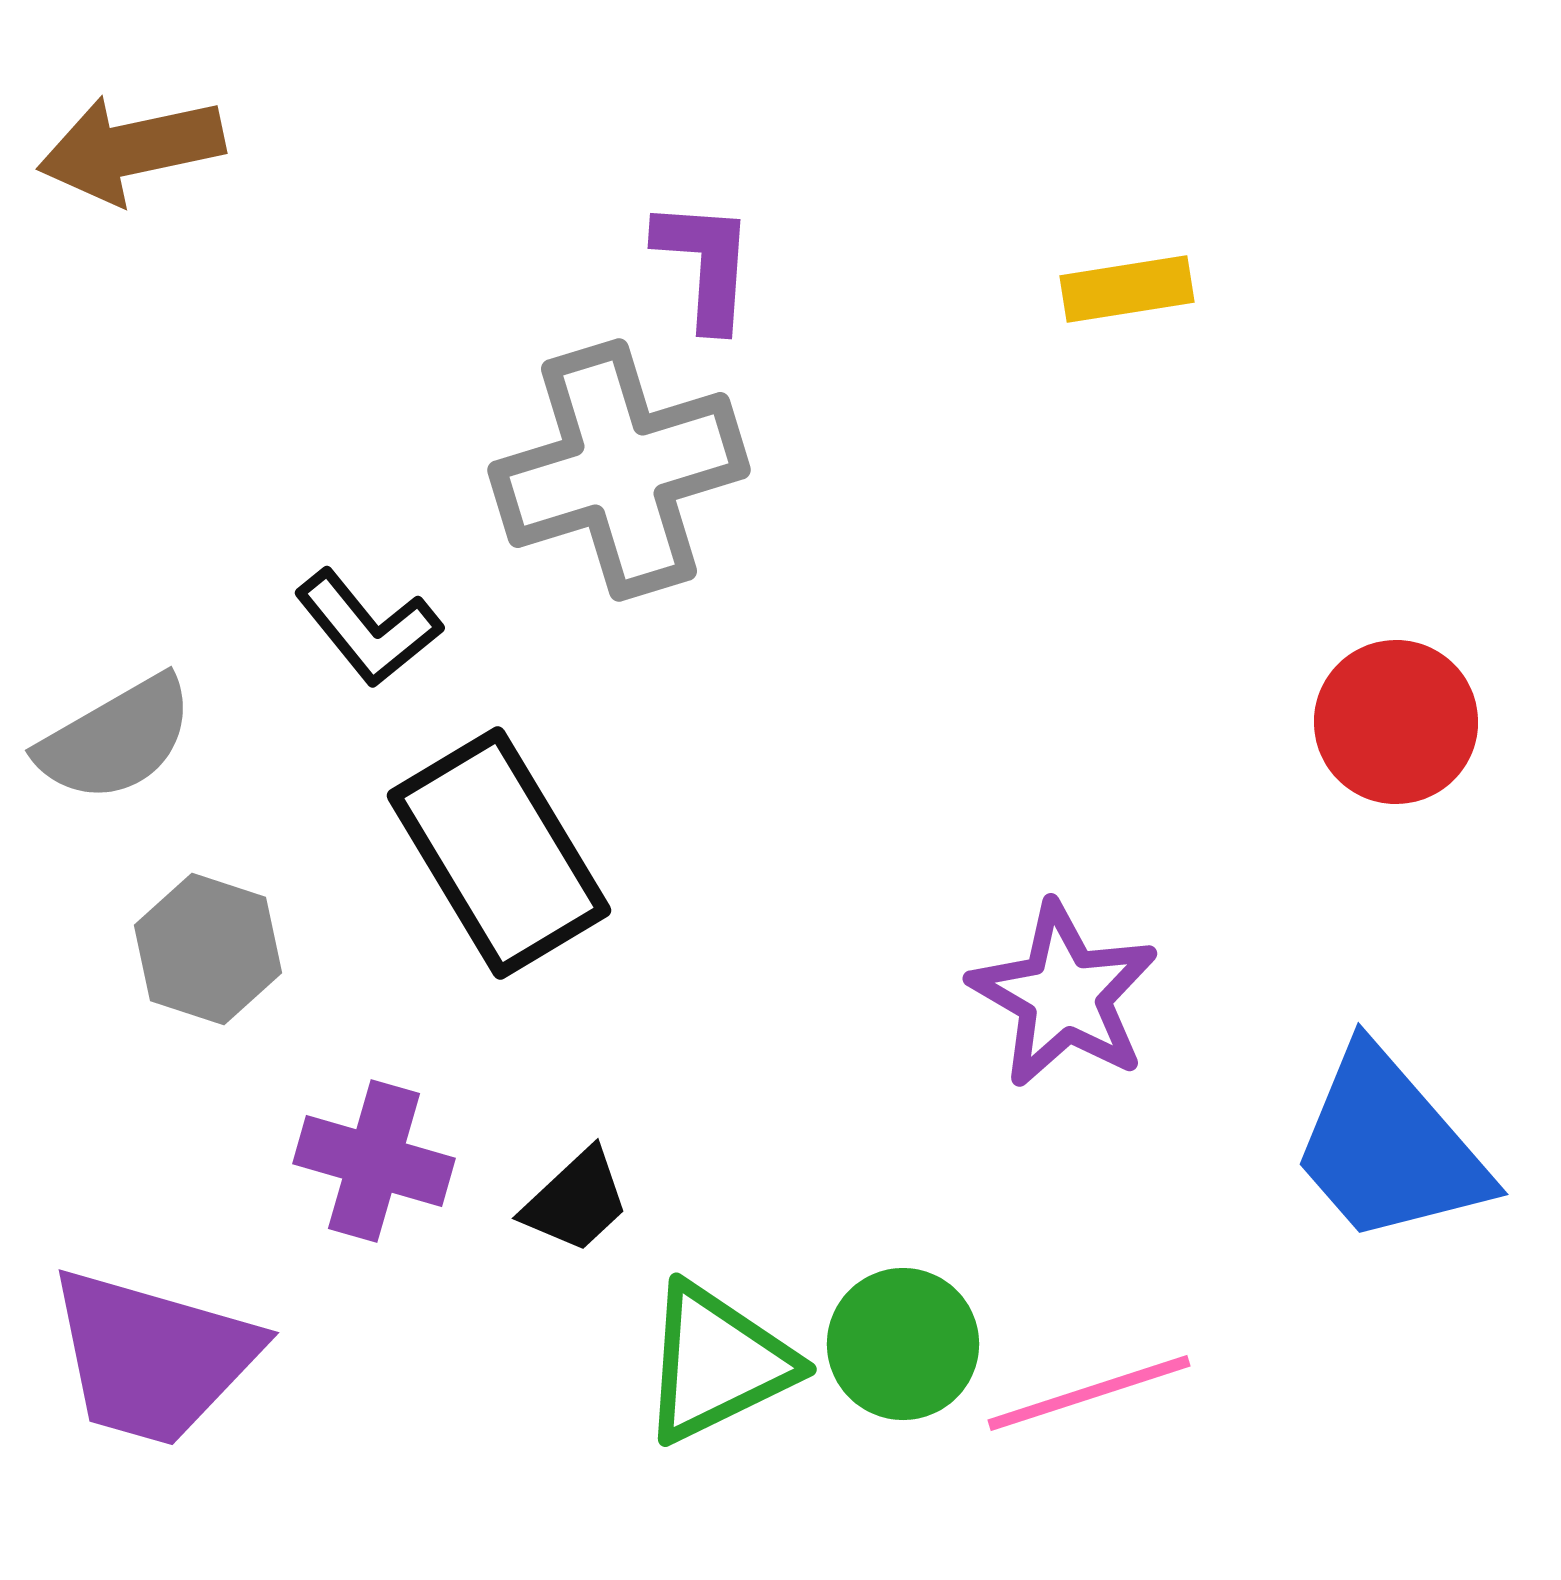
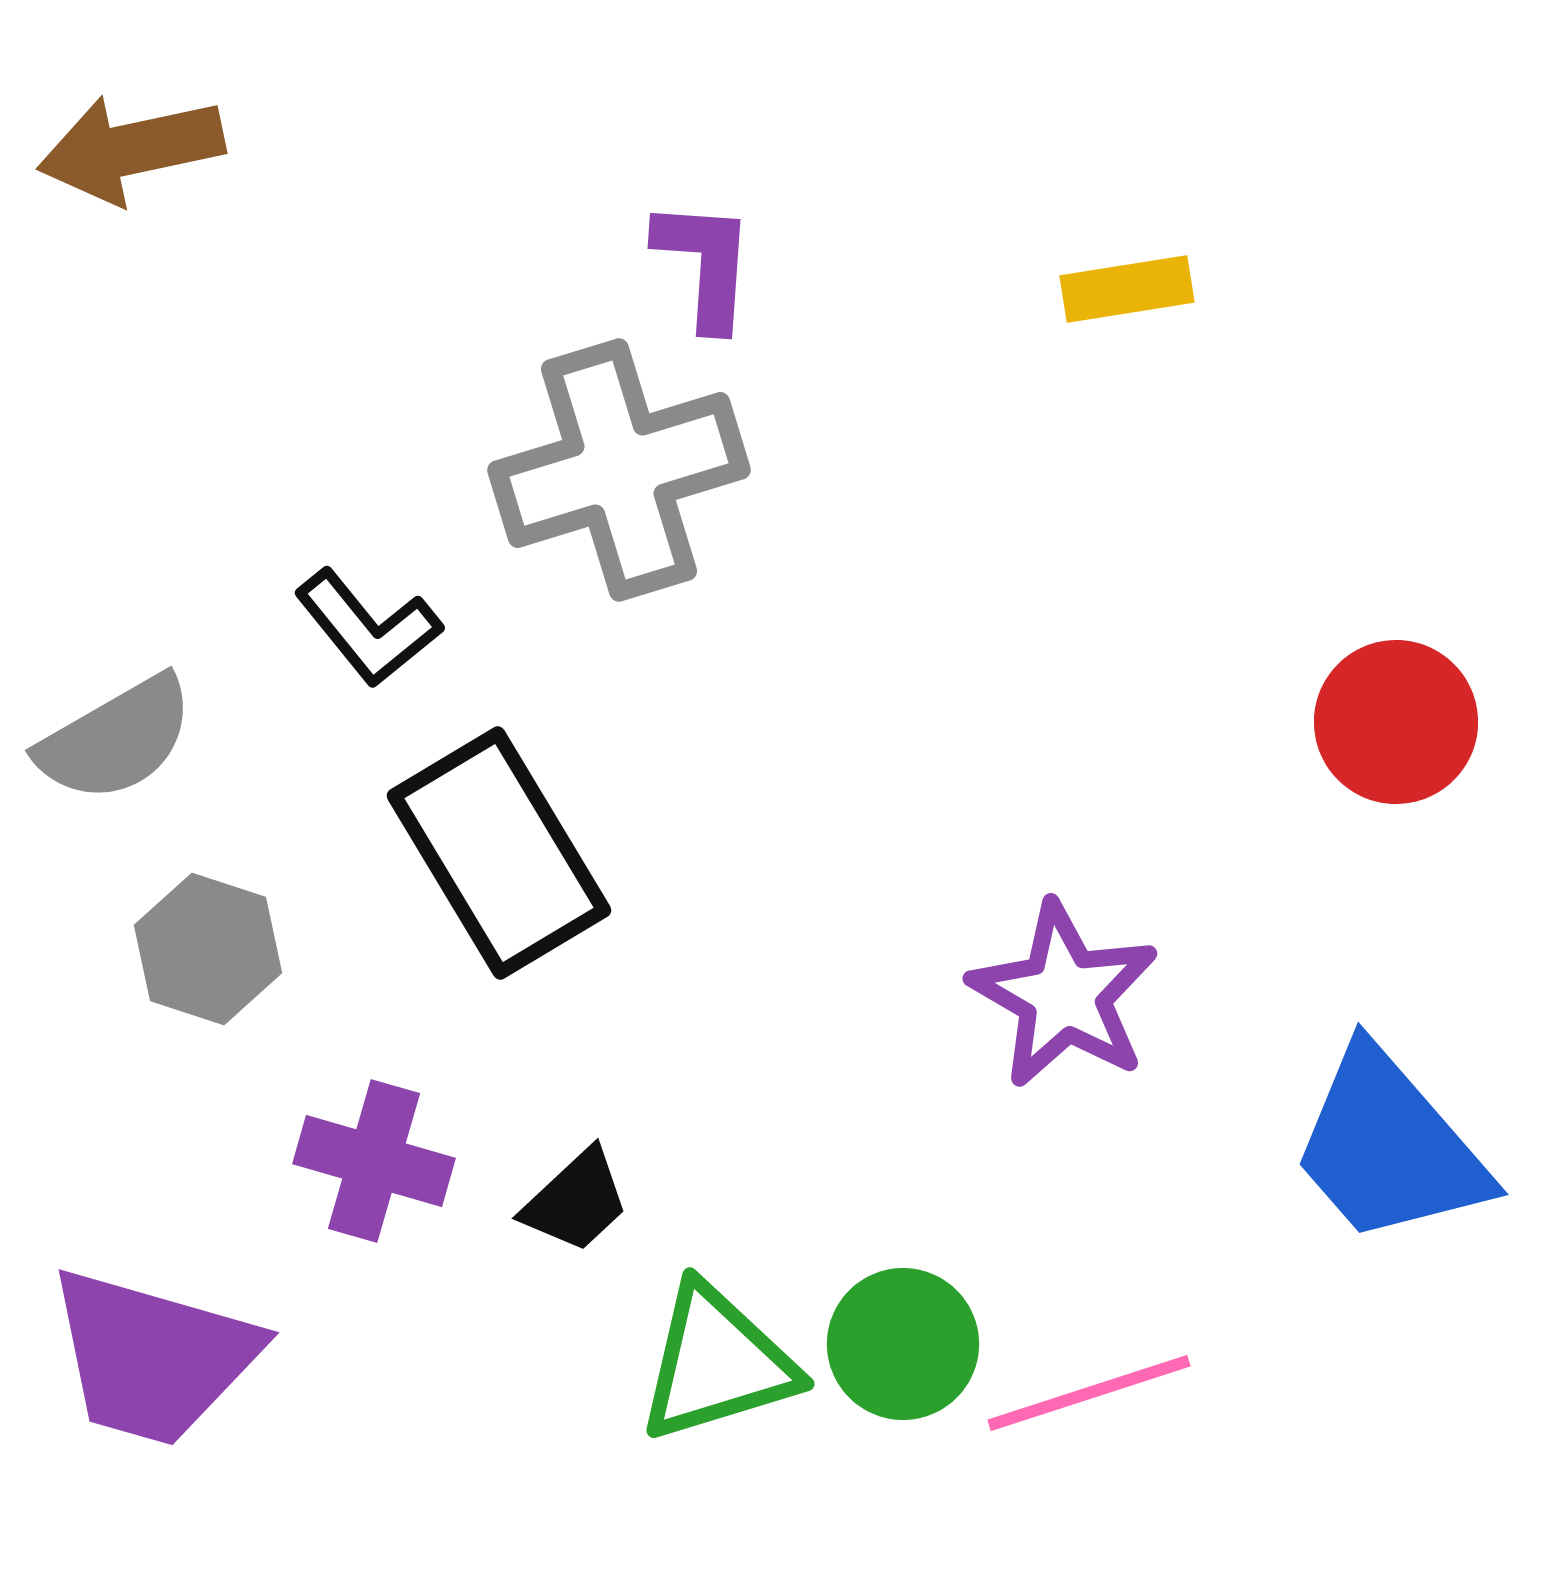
green triangle: rotated 9 degrees clockwise
